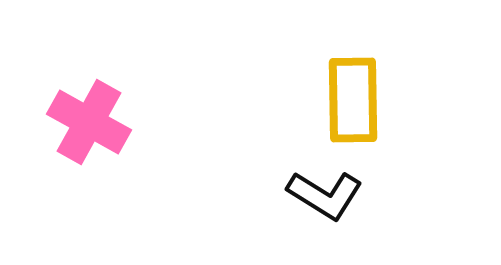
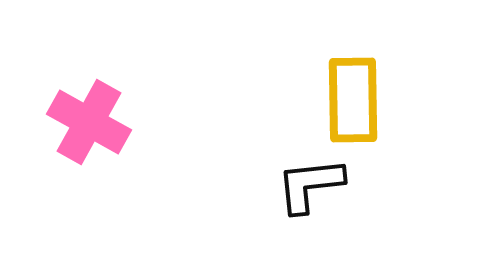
black L-shape: moved 15 px left, 10 px up; rotated 142 degrees clockwise
